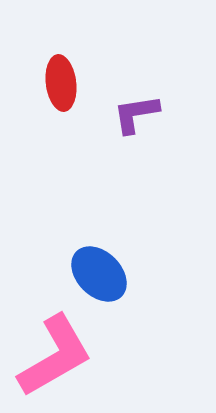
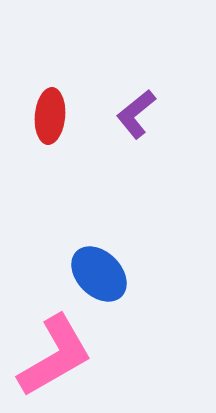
red ellipse: moved 11 px left, 33 px down; rotated 12 degrees clockwise
purple L-shape: rotated 30 degrees counterclockwise
